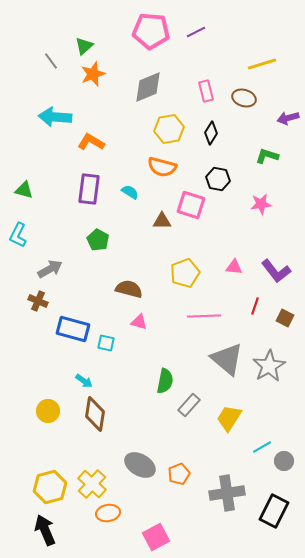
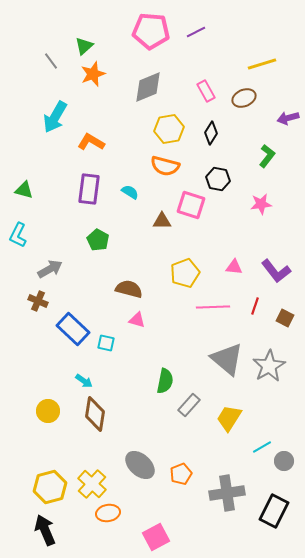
pink rectangle at (206, 91): rotated 15 degrees counterclockwise
brown ellipse at (244, 98): rotated 40 degrees counterclockwise
cyan arrow at (55, 117): rotated 64 degrees counterclockwise
green L-shape at (267, 156): rotated 110 degrees clockwise
orange semicircle at (162, 167): moved 3 px right, 1 px up
pink line at (204, 316): moved 9 px right, 9 px up
pink triangle at (139, 322): moved 2 px left, 2 px up
blue rectangle at (73, 329): rotated 28 degrees clockwise
gray ellipse at (140, 465): rotated 12 degrees clockwise
orange pentagon at (179, 474): moved 2 px right
